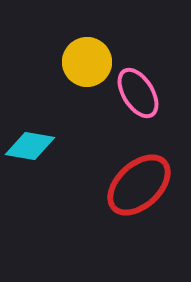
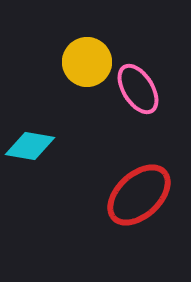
pink ellipse: moved 4 px up
red ellipse: moved 10 px down
